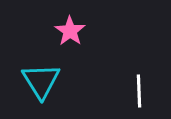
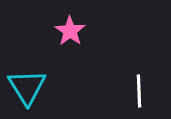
cyan triangle: moved 14 px left, 6 px down
